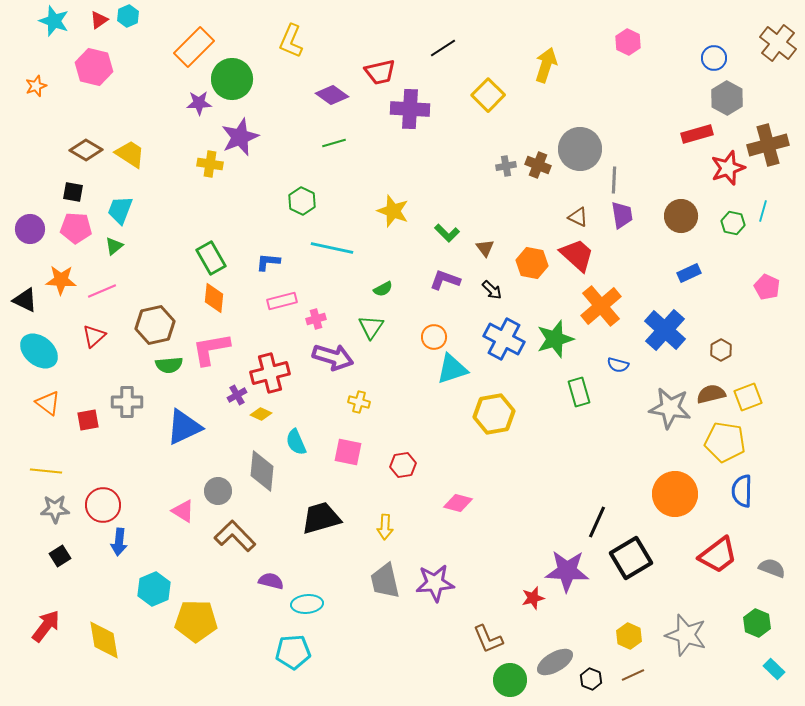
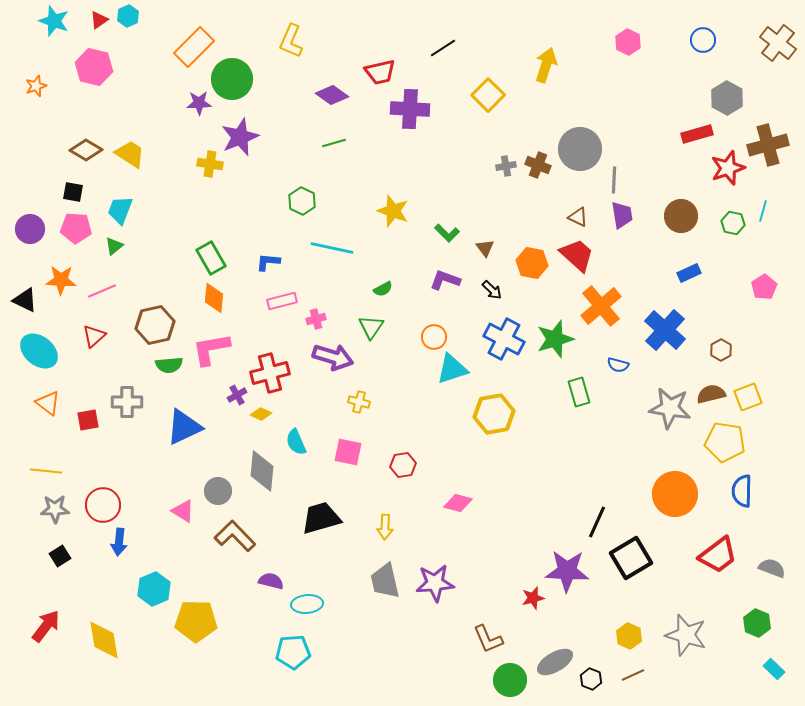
blue circle at (714, 58): moved 11 px left, 18 px up
pink pentagon at (767, 287): moved 3 px left; rotated 15 degrees clockwise
